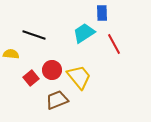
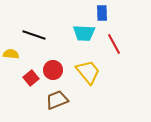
cyan trapezoid: rotated 145 degrees counterclockwise
red circle: moved 1 px right
yellow trapezoid: moved 9 px right, 5 px up
